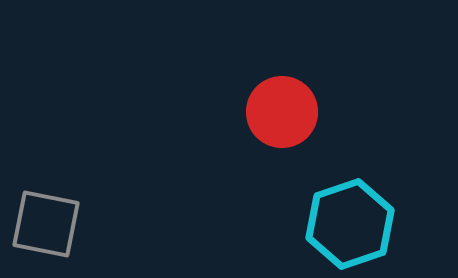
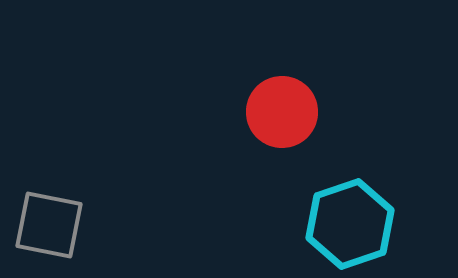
gray square: moved 3 px right, 1 px down
